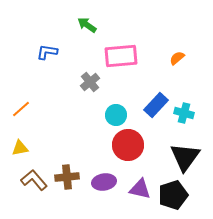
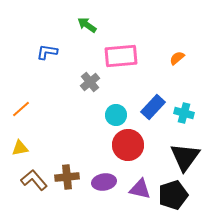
blue rectangle: moved 3 px left, 2 px down
